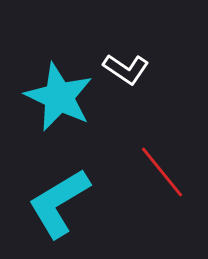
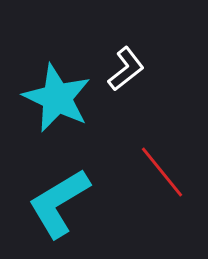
white L-shape: rotated 72 degrees counterclockwise
cyan star: moved 2 px left, 1 px down
